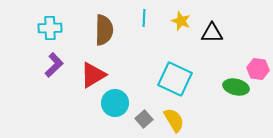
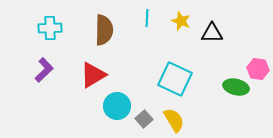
cyan line: moved 3 px right
purple L-shape: moved 10 px left, 5 px down
cyan circle: moved 2 px right, 3 px down
